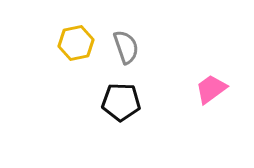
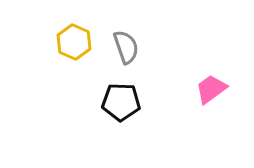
yellow hexagon: moved 2 px left, 1 px up; rotated 24 degrees counterclockwise
